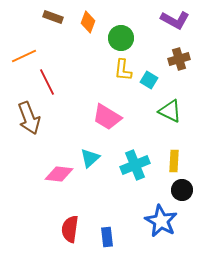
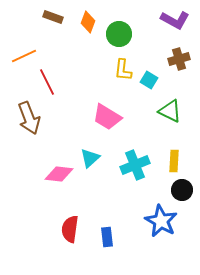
green circle: moved 2 px left, 4 px up
